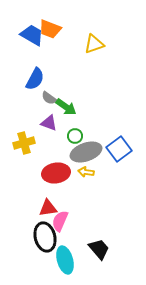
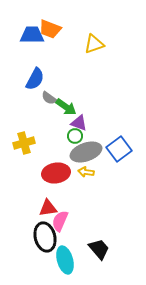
blue trapezoid: rotated 30 degrees counterclockwise
purple triangle: moved 30 px right
